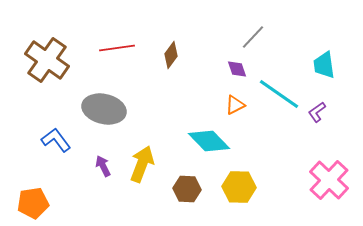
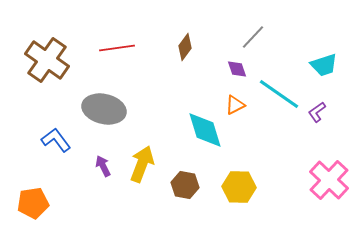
brown diamond: moved 14 px right, 8 px up
cyan trapezoid: rotated 100 degrees counterclockwise
cyan diamond: moved 4 px left, 11 px up; rotated 27 degrees clockwise
brown hexagon: moved 2 px left, 4 px up; rotated 8 degrees clockwise
